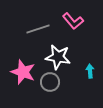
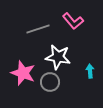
pink star: moved 1 px down
